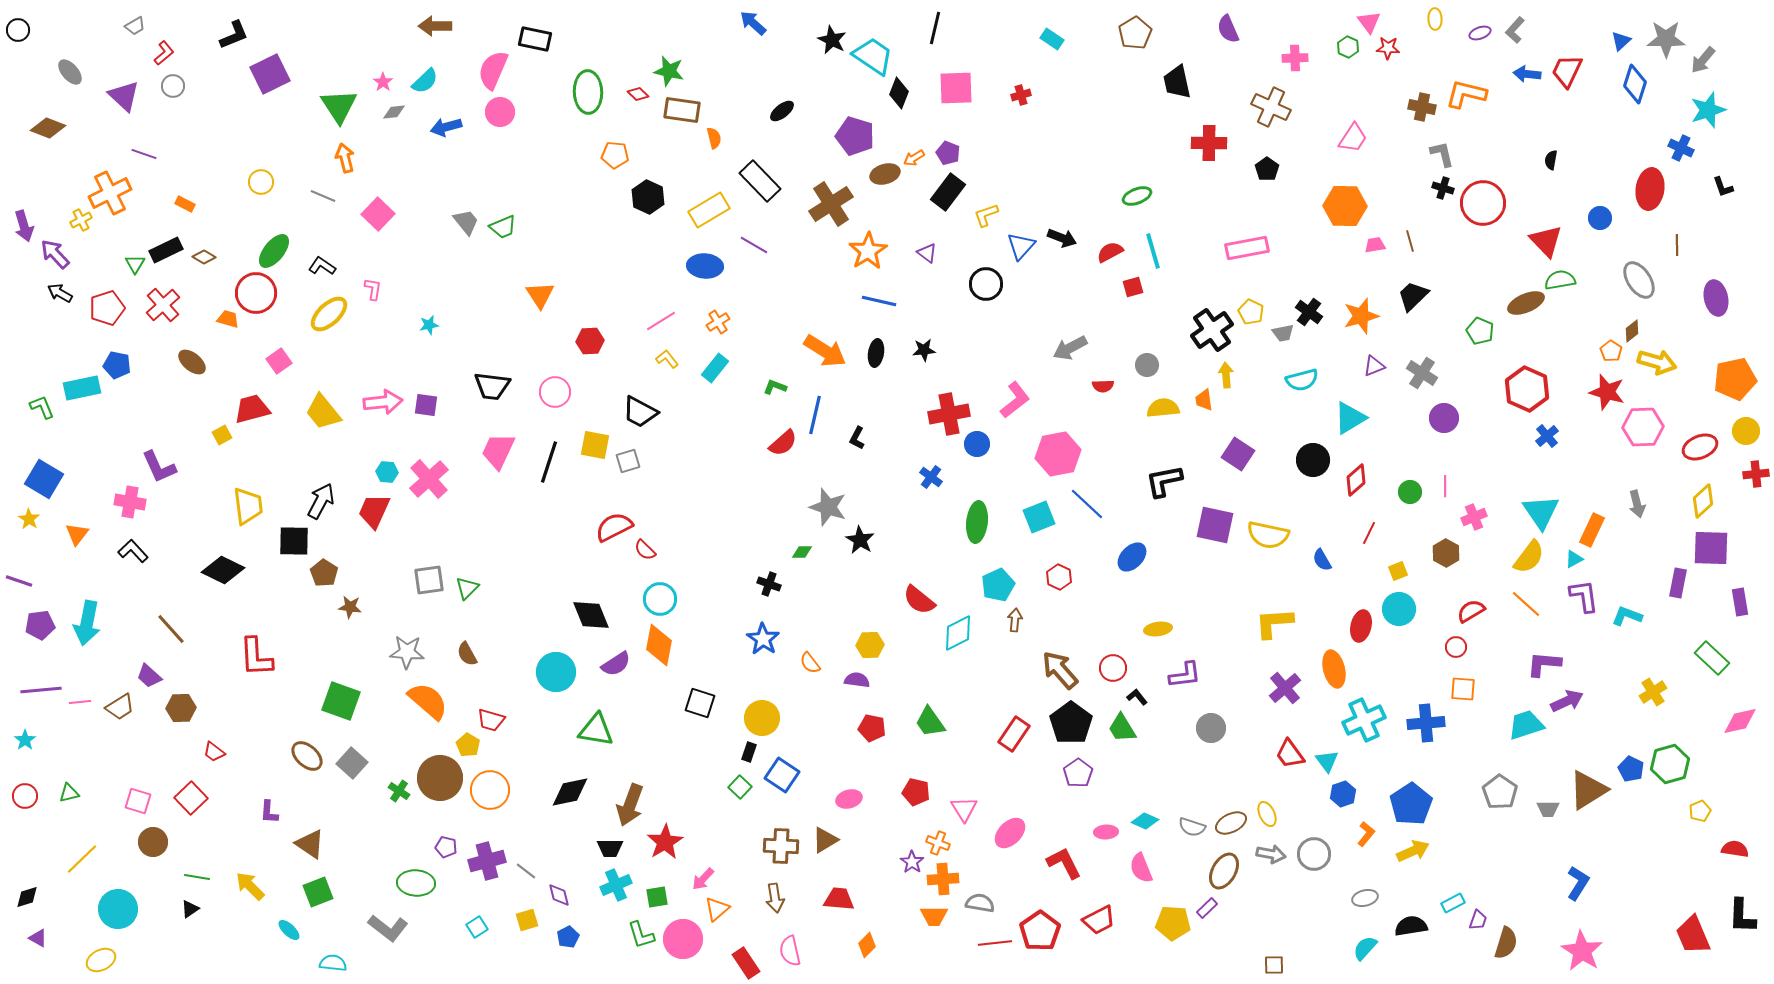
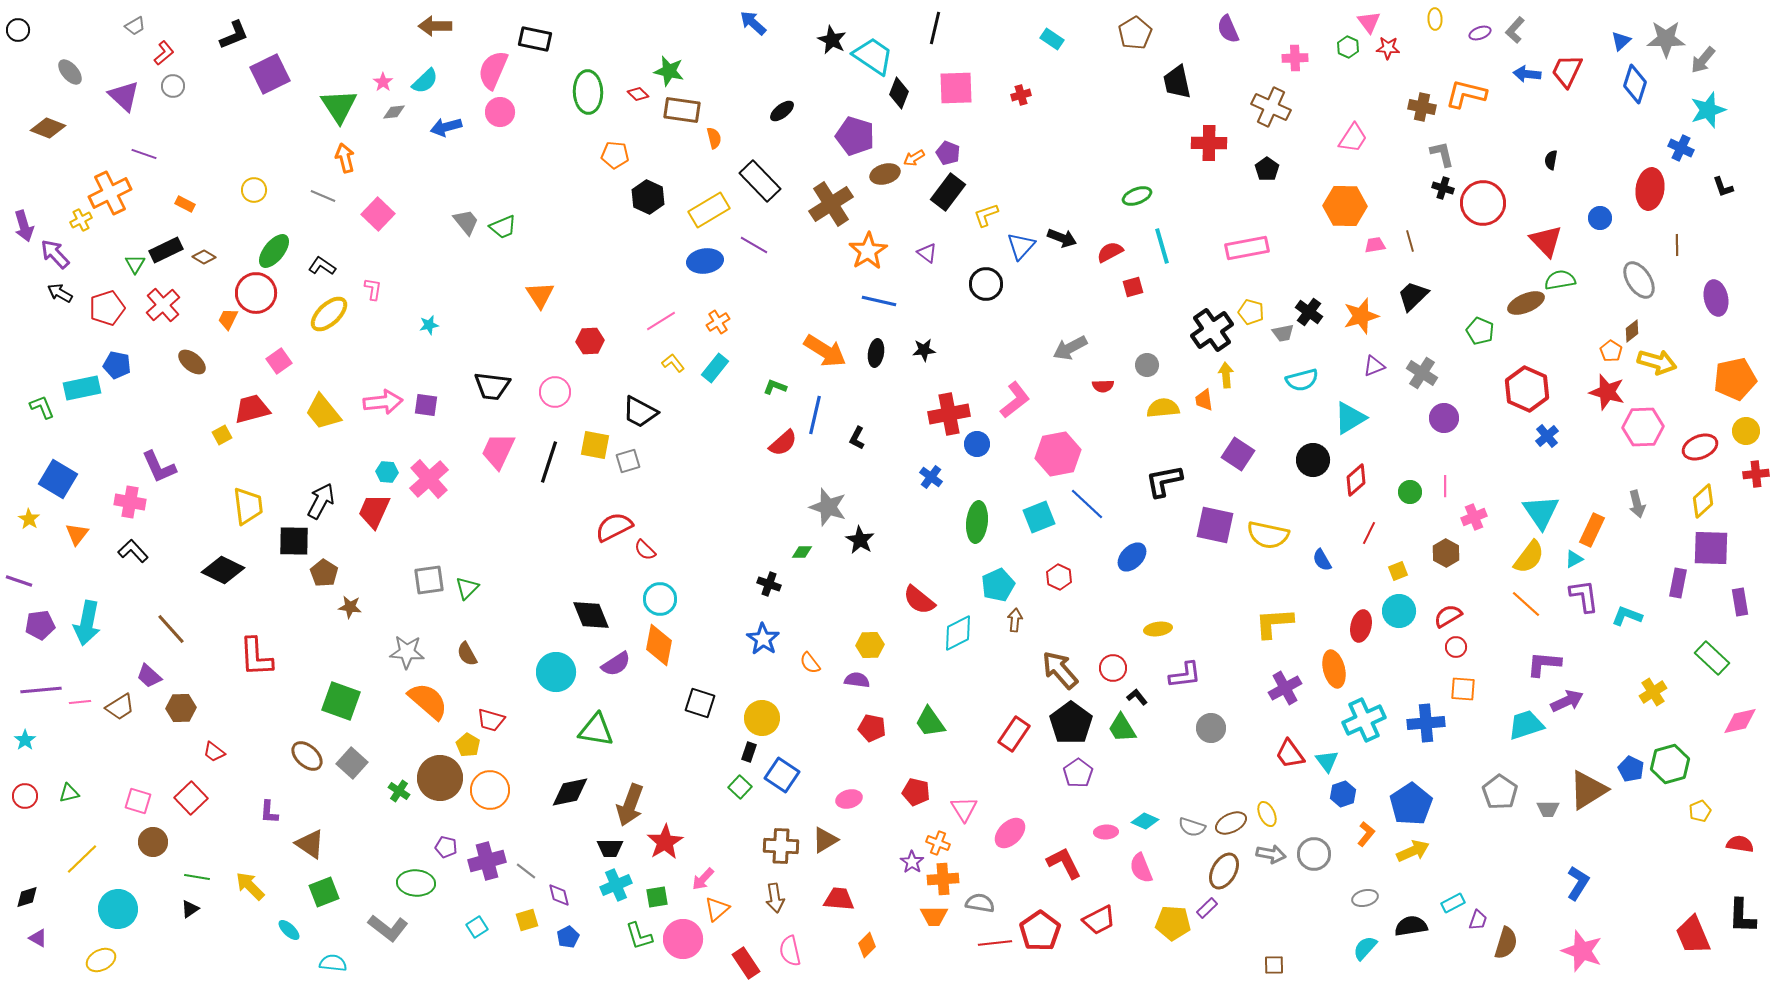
yellow circle at (261, 182): moved 7 px left, 8 px down
cyan line at (1153, 251): moved 9 px right, 5 px up
blue ellipse at (705, 266): moved 5 px up; rotated 12 degrees counterclockwise
yellow pentagon at (1251, 312): rotated 10 degrees counterclockwise
orange trapezoid at (228, 319): rotated 80 degrees counterclockwise
yellow L-shape at (667, 359): moved 6 px right, 4 px down
blue square at (44, 479): moved 14 px right
cyan circle at (1399, 609): moved 2 px down
red semicircle at (1471, 611): moved 23 px left, 5 px down
purple cross at (1285, 688): rotated 12 degrees clockwise
red semicircle at (1735, 849): moved 5 px right, 5 px up
green square at (318, 892): moved 6 px right
green L-shape at (641, 935): moved 2 px left, 1 px down
pink star at (1582, 951): rotated 12 degrees counterclockwise
